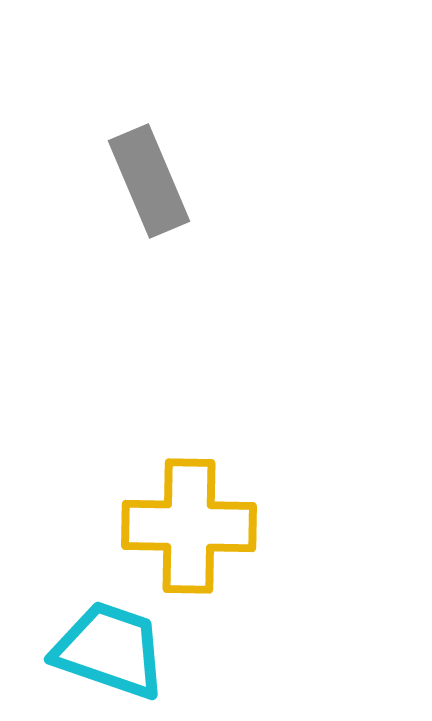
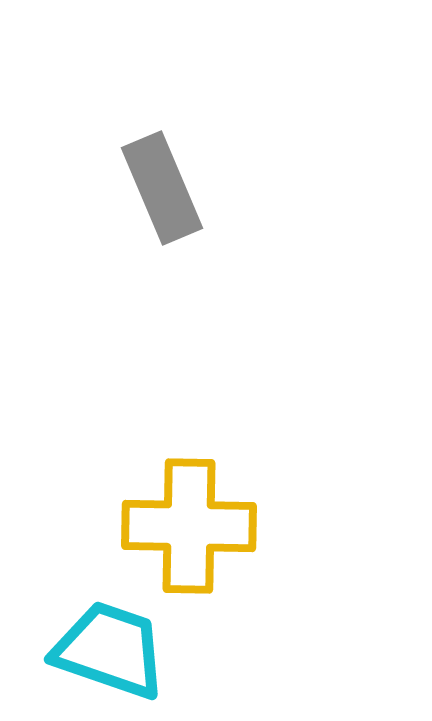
gray rectangle: moved 13 px right, 7 px down
